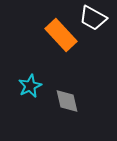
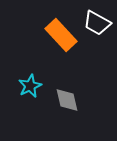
white trapezoid: moved 4 px right, 5 px down
gray diamond: moved 1 px up
